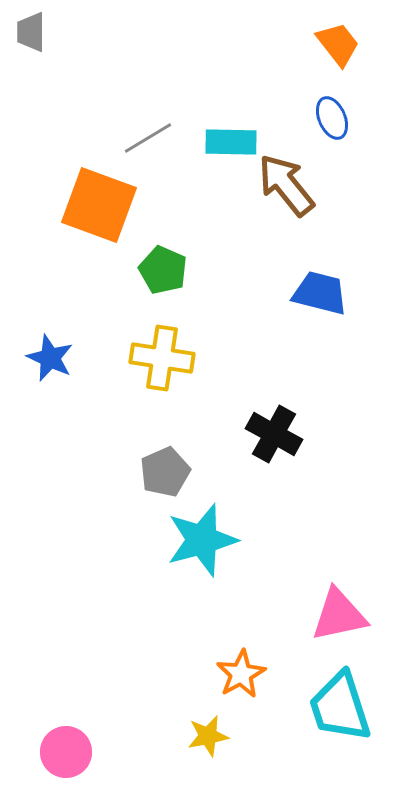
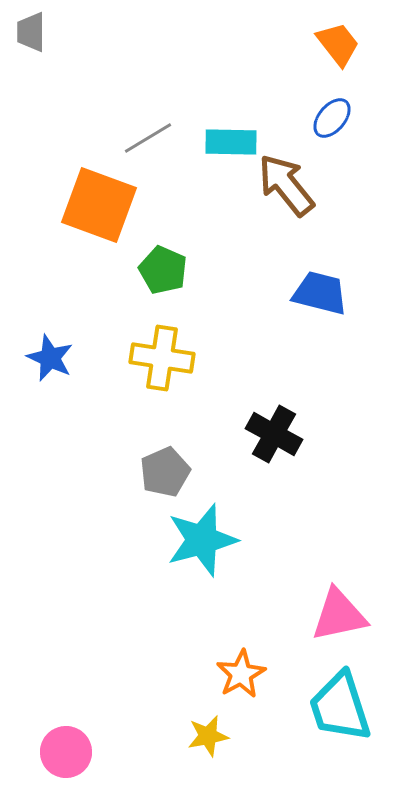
blue ellipse: rotated 63 degrees clockwise
